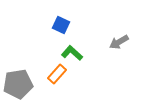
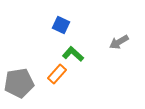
green L-shape: moved 1 px right, 1 px down
gray pentagon: moved 1 px right, 1 px up
